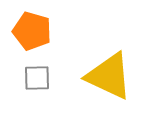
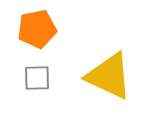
orange pentagon: moved 5 px right, 2 px up; rotated 27 degrees counterclockwise
